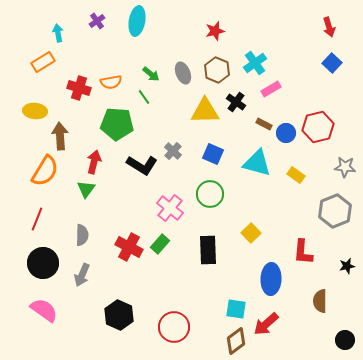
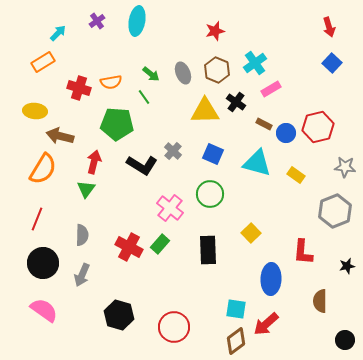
cyan arrow at (58, 33): rotated 54 degrees clockwise
brown arrow at (60, 136): rotated 72 degrees counterclockwise
orange semicircle at (45, 171): moved 2 px left, 2 px up
black hexagon at (119, 315): rotated 8 degrees counterclockwise
